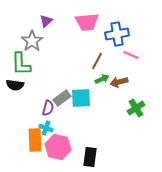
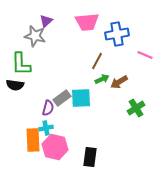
gray star: moved 3 px right, 5 px up; rotated 25 degrees counterclockwise
pink line: moved 14 px right
brown arrow: rotated 18 degrees counterclockwise
cyan cross: rotated 32 degrees counterclockwise
orange rectangle: moved 2 px left
pink hexagon: moved 3 px left
